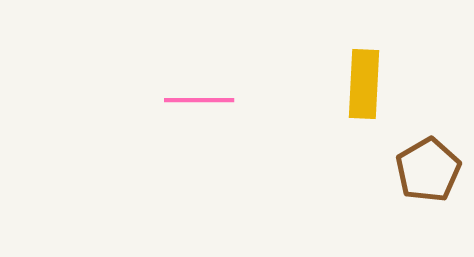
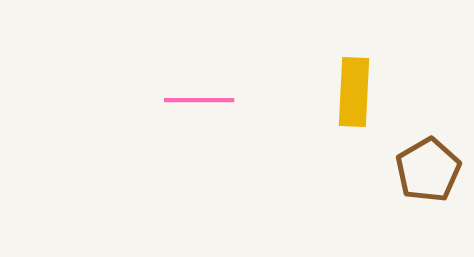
yellow rectangle: moved 10 px left, 8 px down
